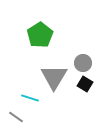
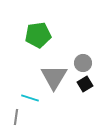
green pentagon: moved 2 px left; rotated 25 degrees clockwise
black square: rotated 28 degrees clockwise
gray line: rotated 63 degrees clockwise
